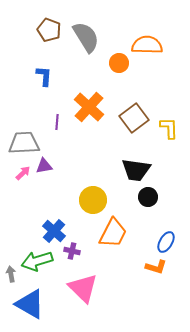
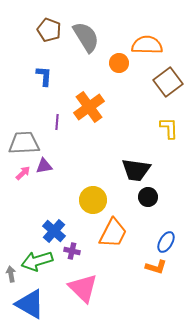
orange cross: rotated 12 degrees clockwise
brown square: moved 34 px right, 36 px up
